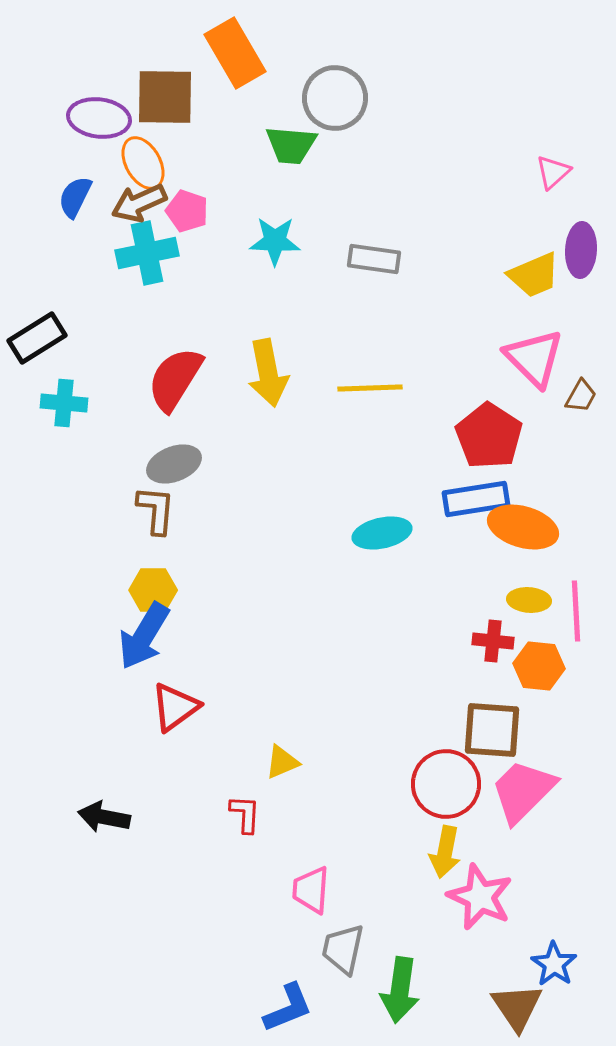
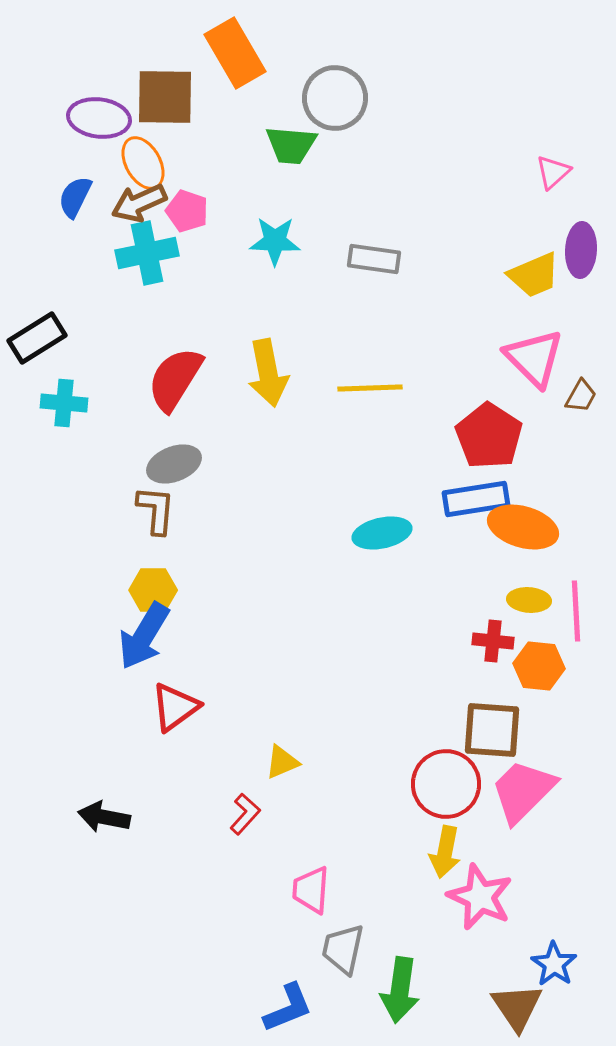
red L-shape at (245, 814): rotated 39 degrees clockwise
